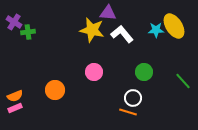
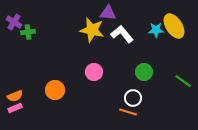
green line: rotated 12 degrees counterclockwise
